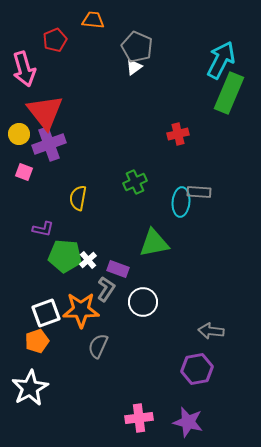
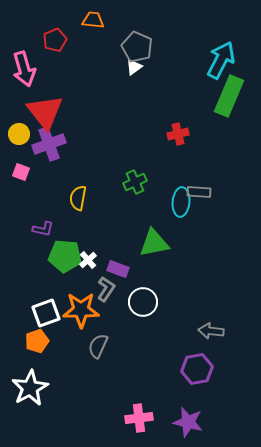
green rectangle: moved 3 px down
pink square: moved 3 px left
